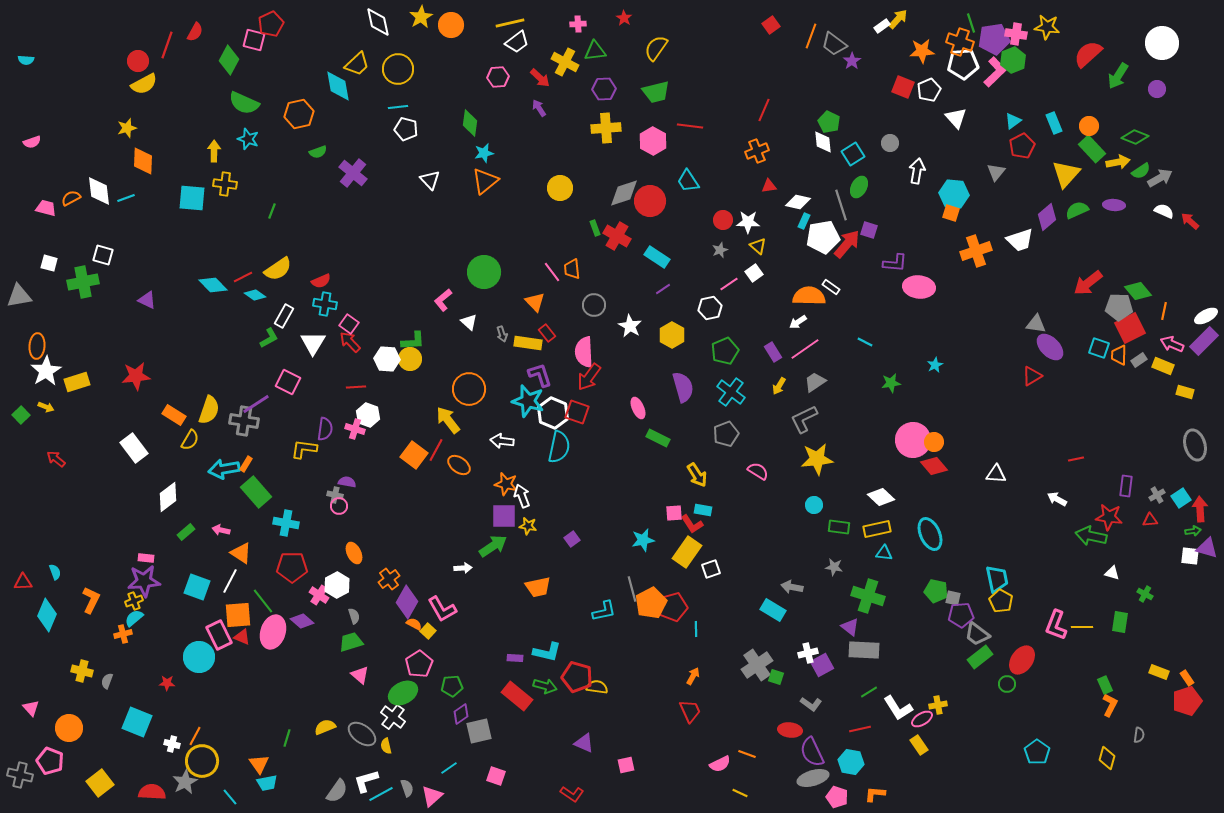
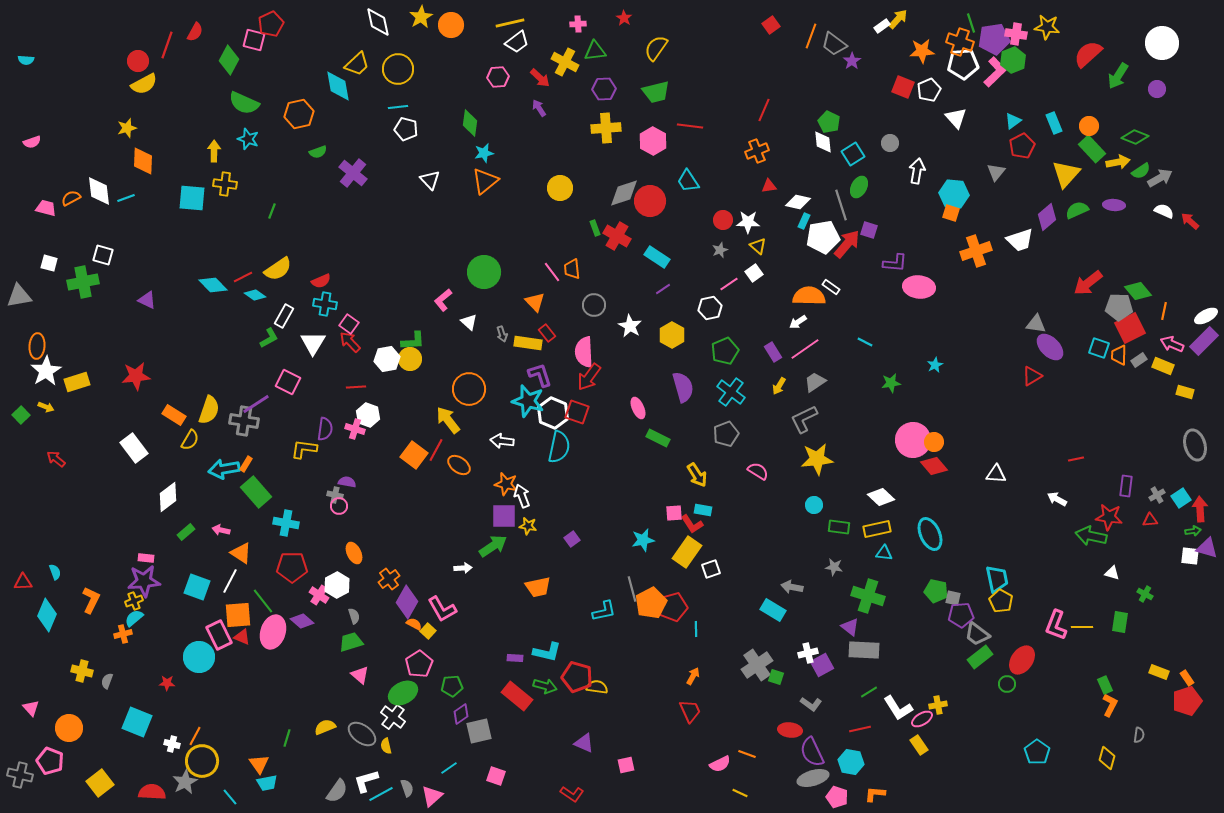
white hexagon at (387, 359): rotated 15 degrees counterclockwise
